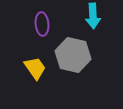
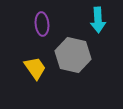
cyan arrow: moved 5 px right, 4 px down
